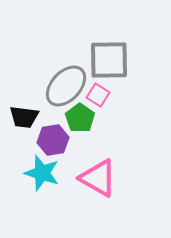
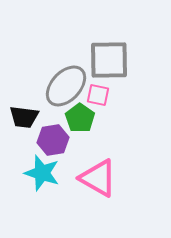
pink square: rotated 20 degrees counterclockwise
